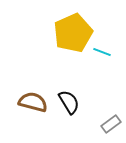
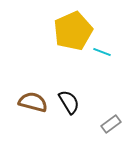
yellow pentagon: moved 2 px up
